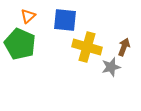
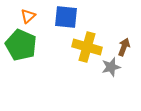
blue square: moved 1 px right, 3 px up
green pentagon: moved 1 px right, 1 px down
